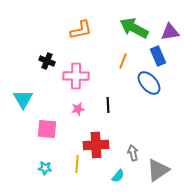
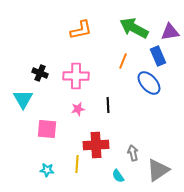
black cross: moved 7 px left, 12 px down
cyan star: moved 2 px right, 2 px down
cyan semicircle: rotated 104 degrees clockwise
